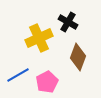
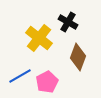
yellow cross: rotated 28 degrees counterclockwise
blue line: moved 2 px right, 1 px down
